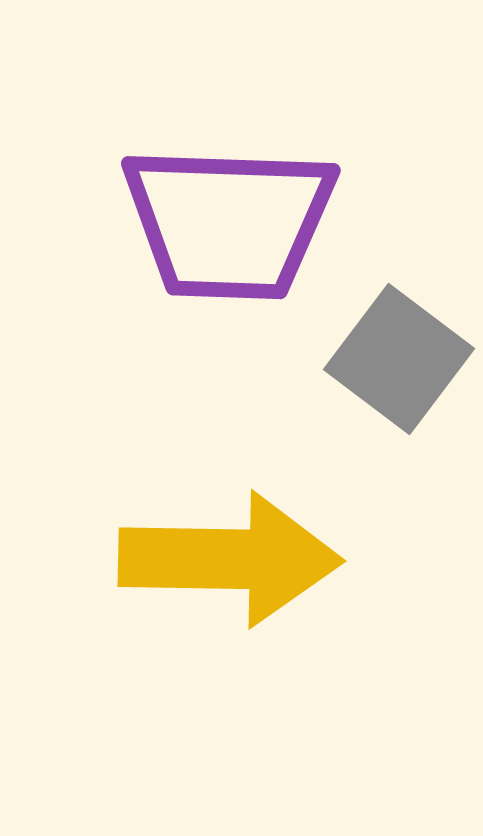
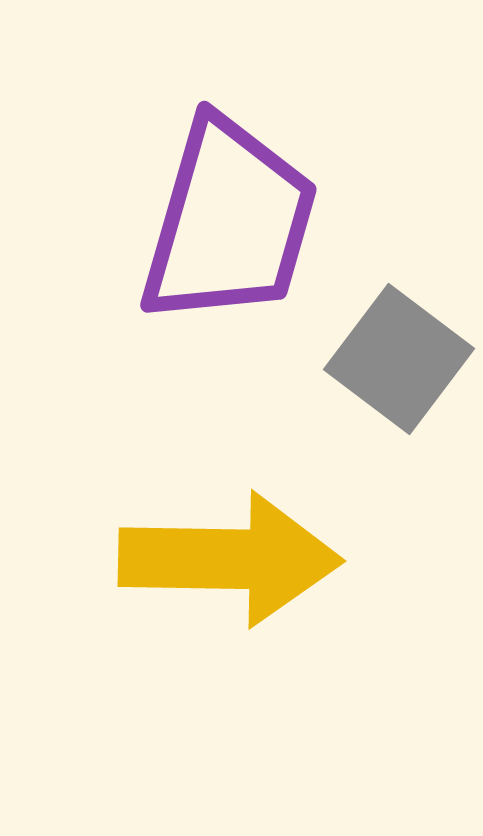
purple trapezoid: rotated 76 degrees counterclockwise
